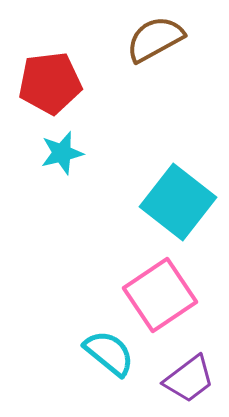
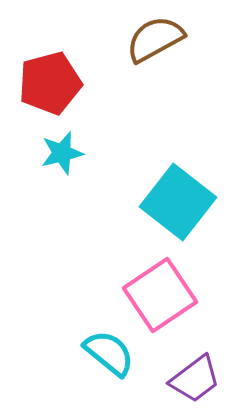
red pentagon: rotated 8 degrees counterclockwise
purple trapezoid: moved 6 px right
